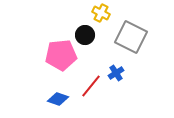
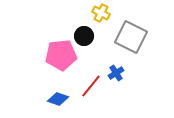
black circle: moved 1 px left, 1 px down
